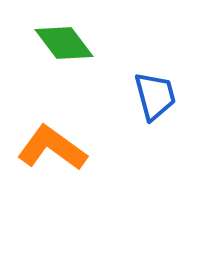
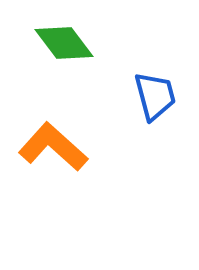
orange L-shape: moved 1 px right, 1 px up; rotated 6 degrees clockwise
